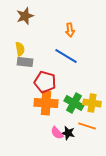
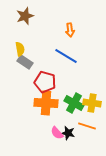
gray rectangle: rotated 28 degrees clockwise
